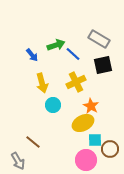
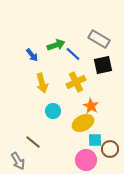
cyan circle: moved 6 px down
